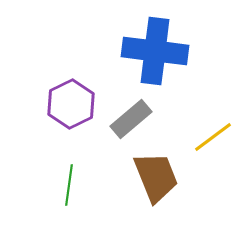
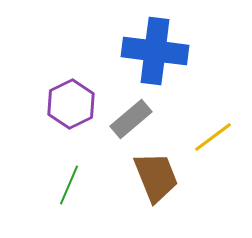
green line: rotated 15 degrees clockwise
